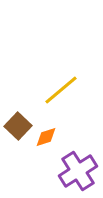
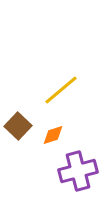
orange diamond: moved 7 px right, 2 px up
purple cross: rotated 18 degrees clockwise
